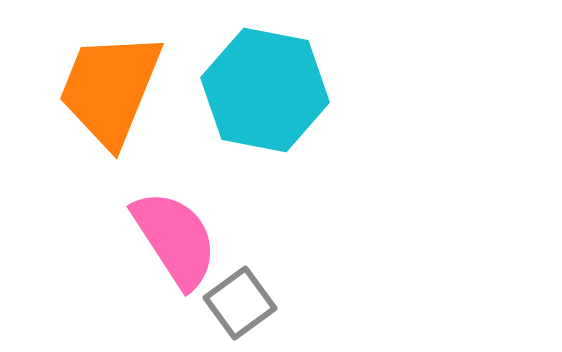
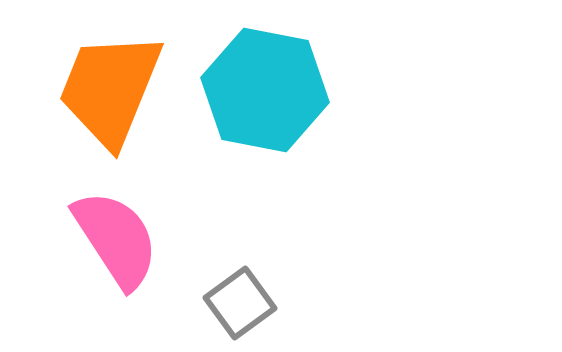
pink semicircle: moved 59 px left
